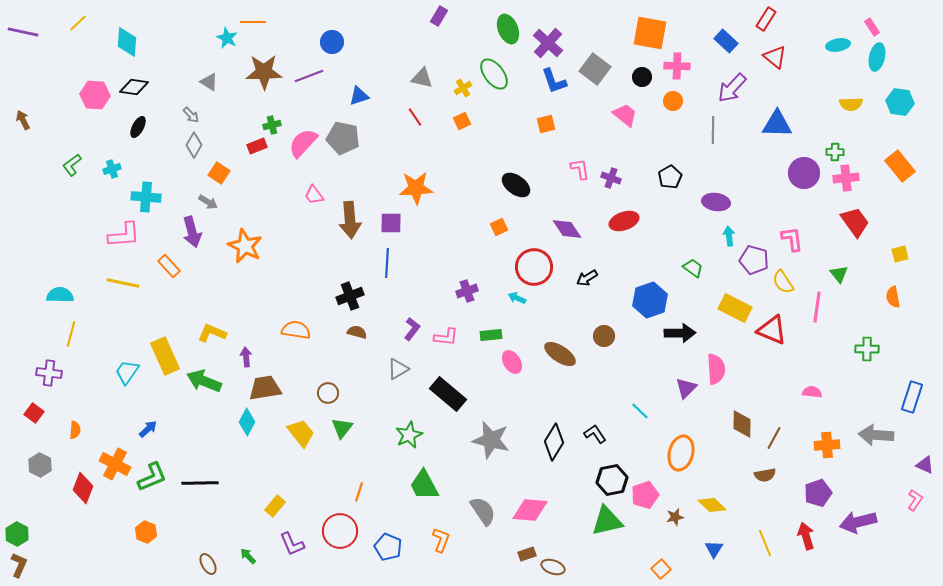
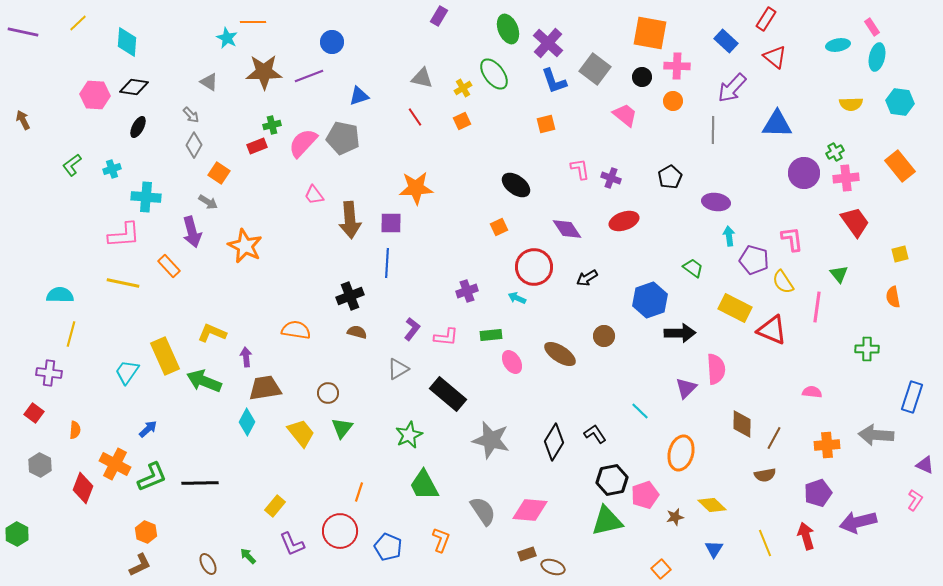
green cross at (835, 152): rotated 30 degrees counterclockwise
brown L-shape at (19, 565): moved 121 px right; rotated 40 degrees clockwise
